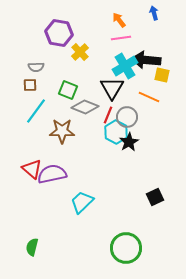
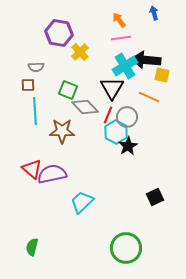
brown square: moved 2 px left
gray diamond: rotated 24 degrees clockwise
cyan line: moved 1 px left; rotated 40 degrees counterclockwise
black star: moved 1 px left, 4 px down
